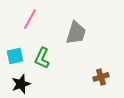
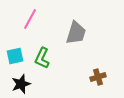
brown cross: moved 3 px left
